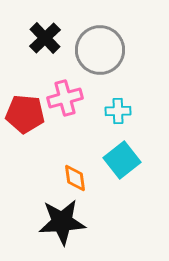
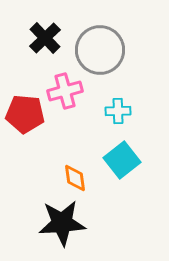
pink cross: moved 7 px up
black star: moved 1 px down
